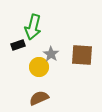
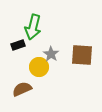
brown semicircle: moved 17 px left, 9 px up
